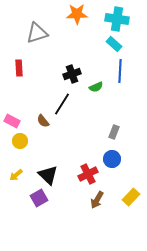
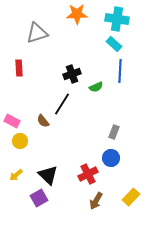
blue circle: moved 1 px left, 1 px up
brown arrow: moved 1 px left, 1 px down
